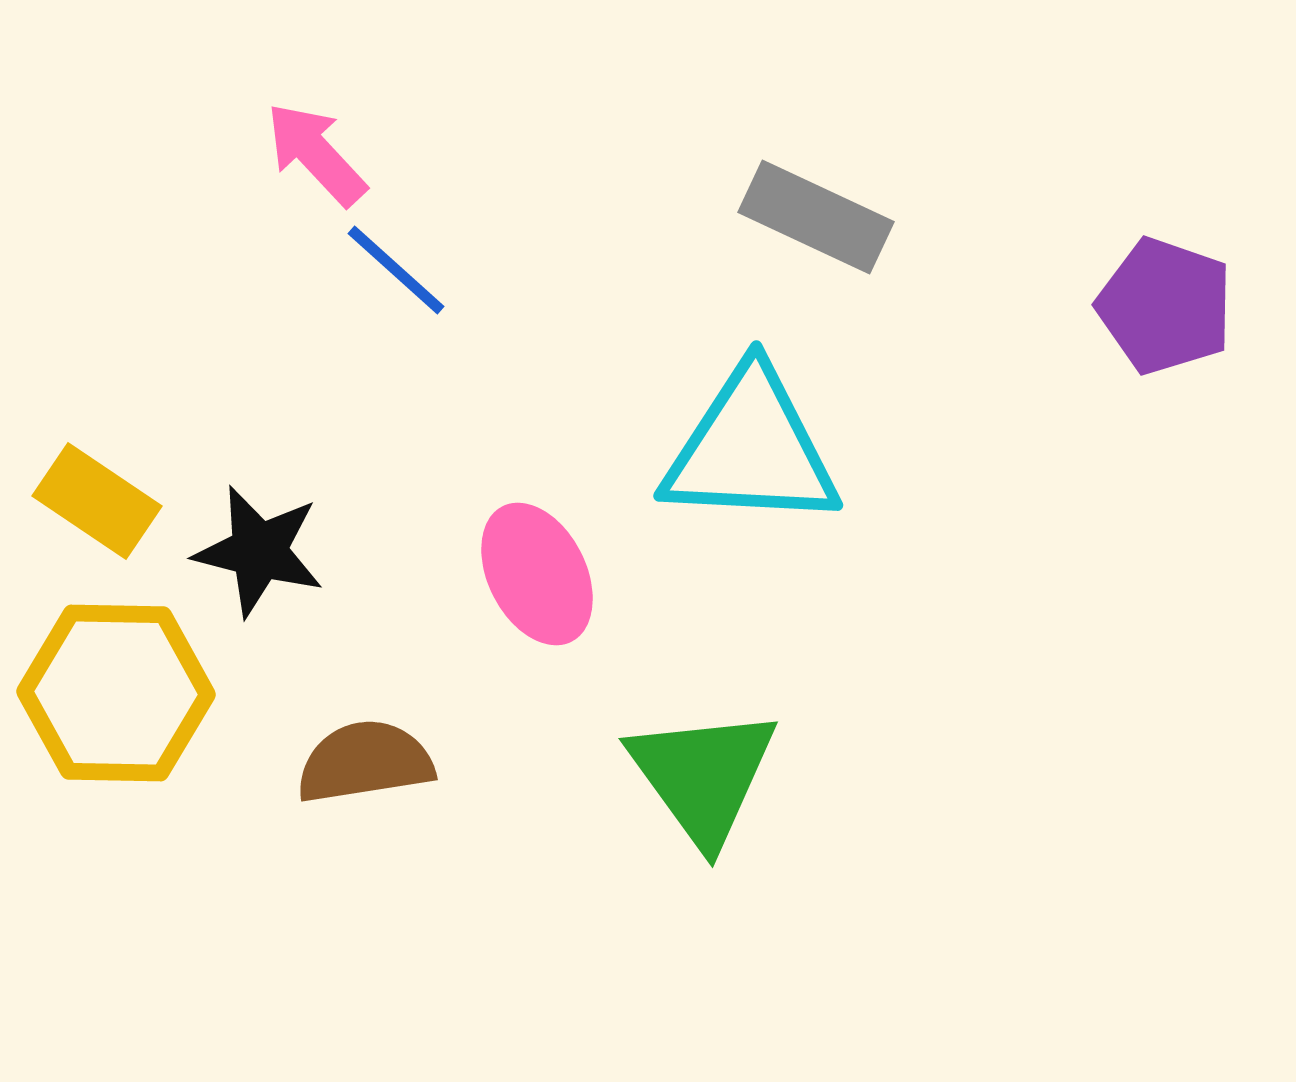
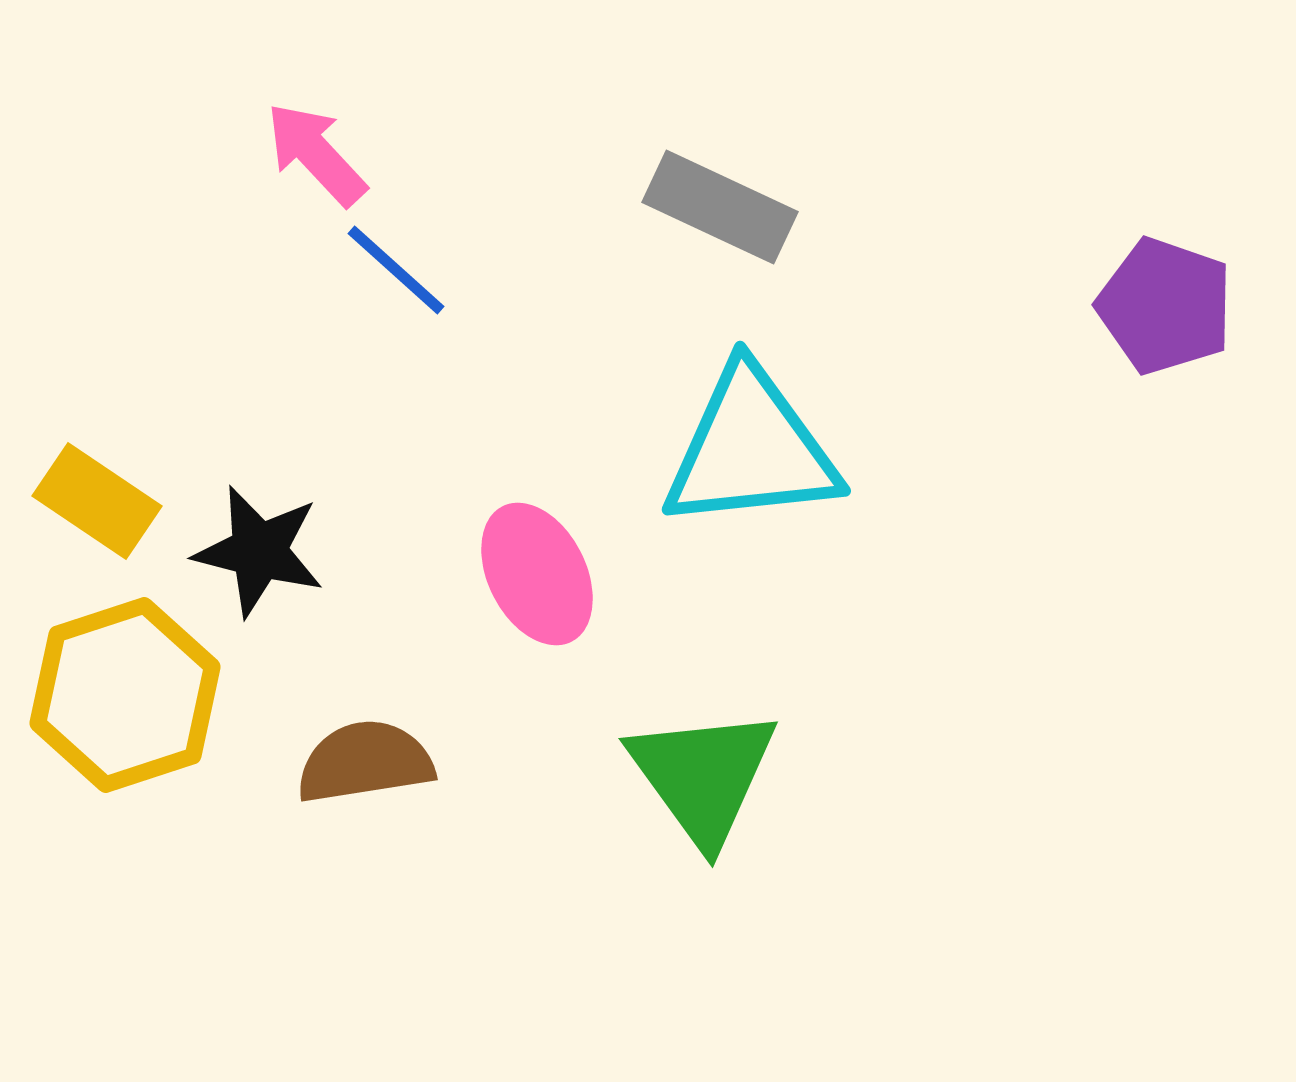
gray rectangle: moved 96 px left, 10 px up
cyan triangle: rotated 9 degrees counterclockwise
yellow hexagon: moved 9 px right, 2 px down; rotated 19 degrees counterclockwise
